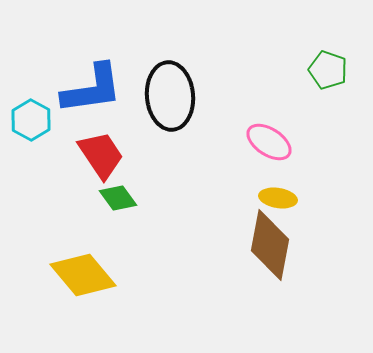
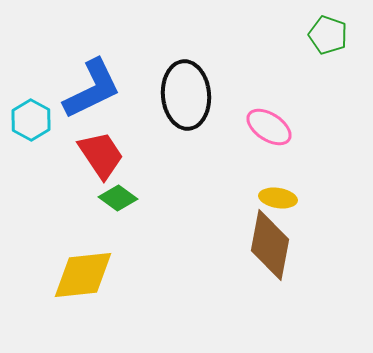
green pentagon: moved 35 px up
blue L-shape: rotated 18 degrees counterclockwise
black ellipse: moved 16 px right, 1 px up
pink ellipse: moved 15 px up
green diamond: rotated 18 degrees counterclockwise
yellow diamond: rotated 56 degrees counterclockwise
